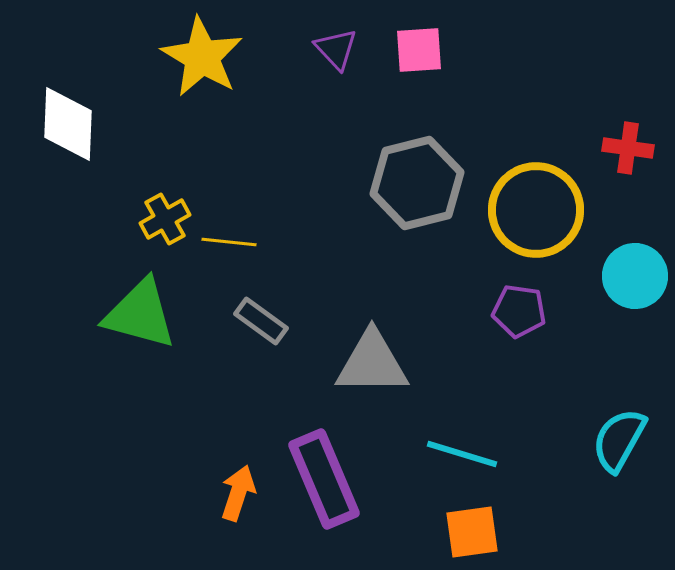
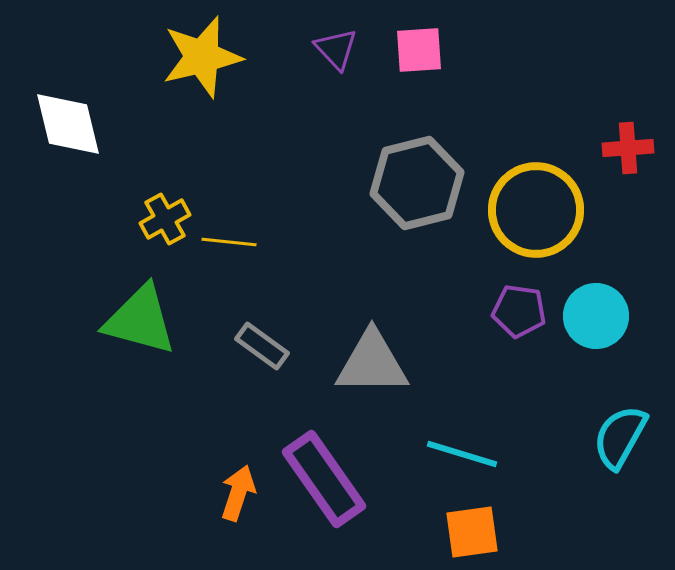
yellow star: rotated 28 degrees clockwise
white diamond: rotated 16 degrees counterclockwise
red cross: rotated 12 degrees counterclockwise
cyan circle: moved 39 px left, 40 px down
green triangle: moved 6 px down
gray rectangle: moved 1 px right, 25 px down
cyan semicircle: moved 1 px right, 3 px up
purple rectangle: rotated 12 degrees counterclockwise
